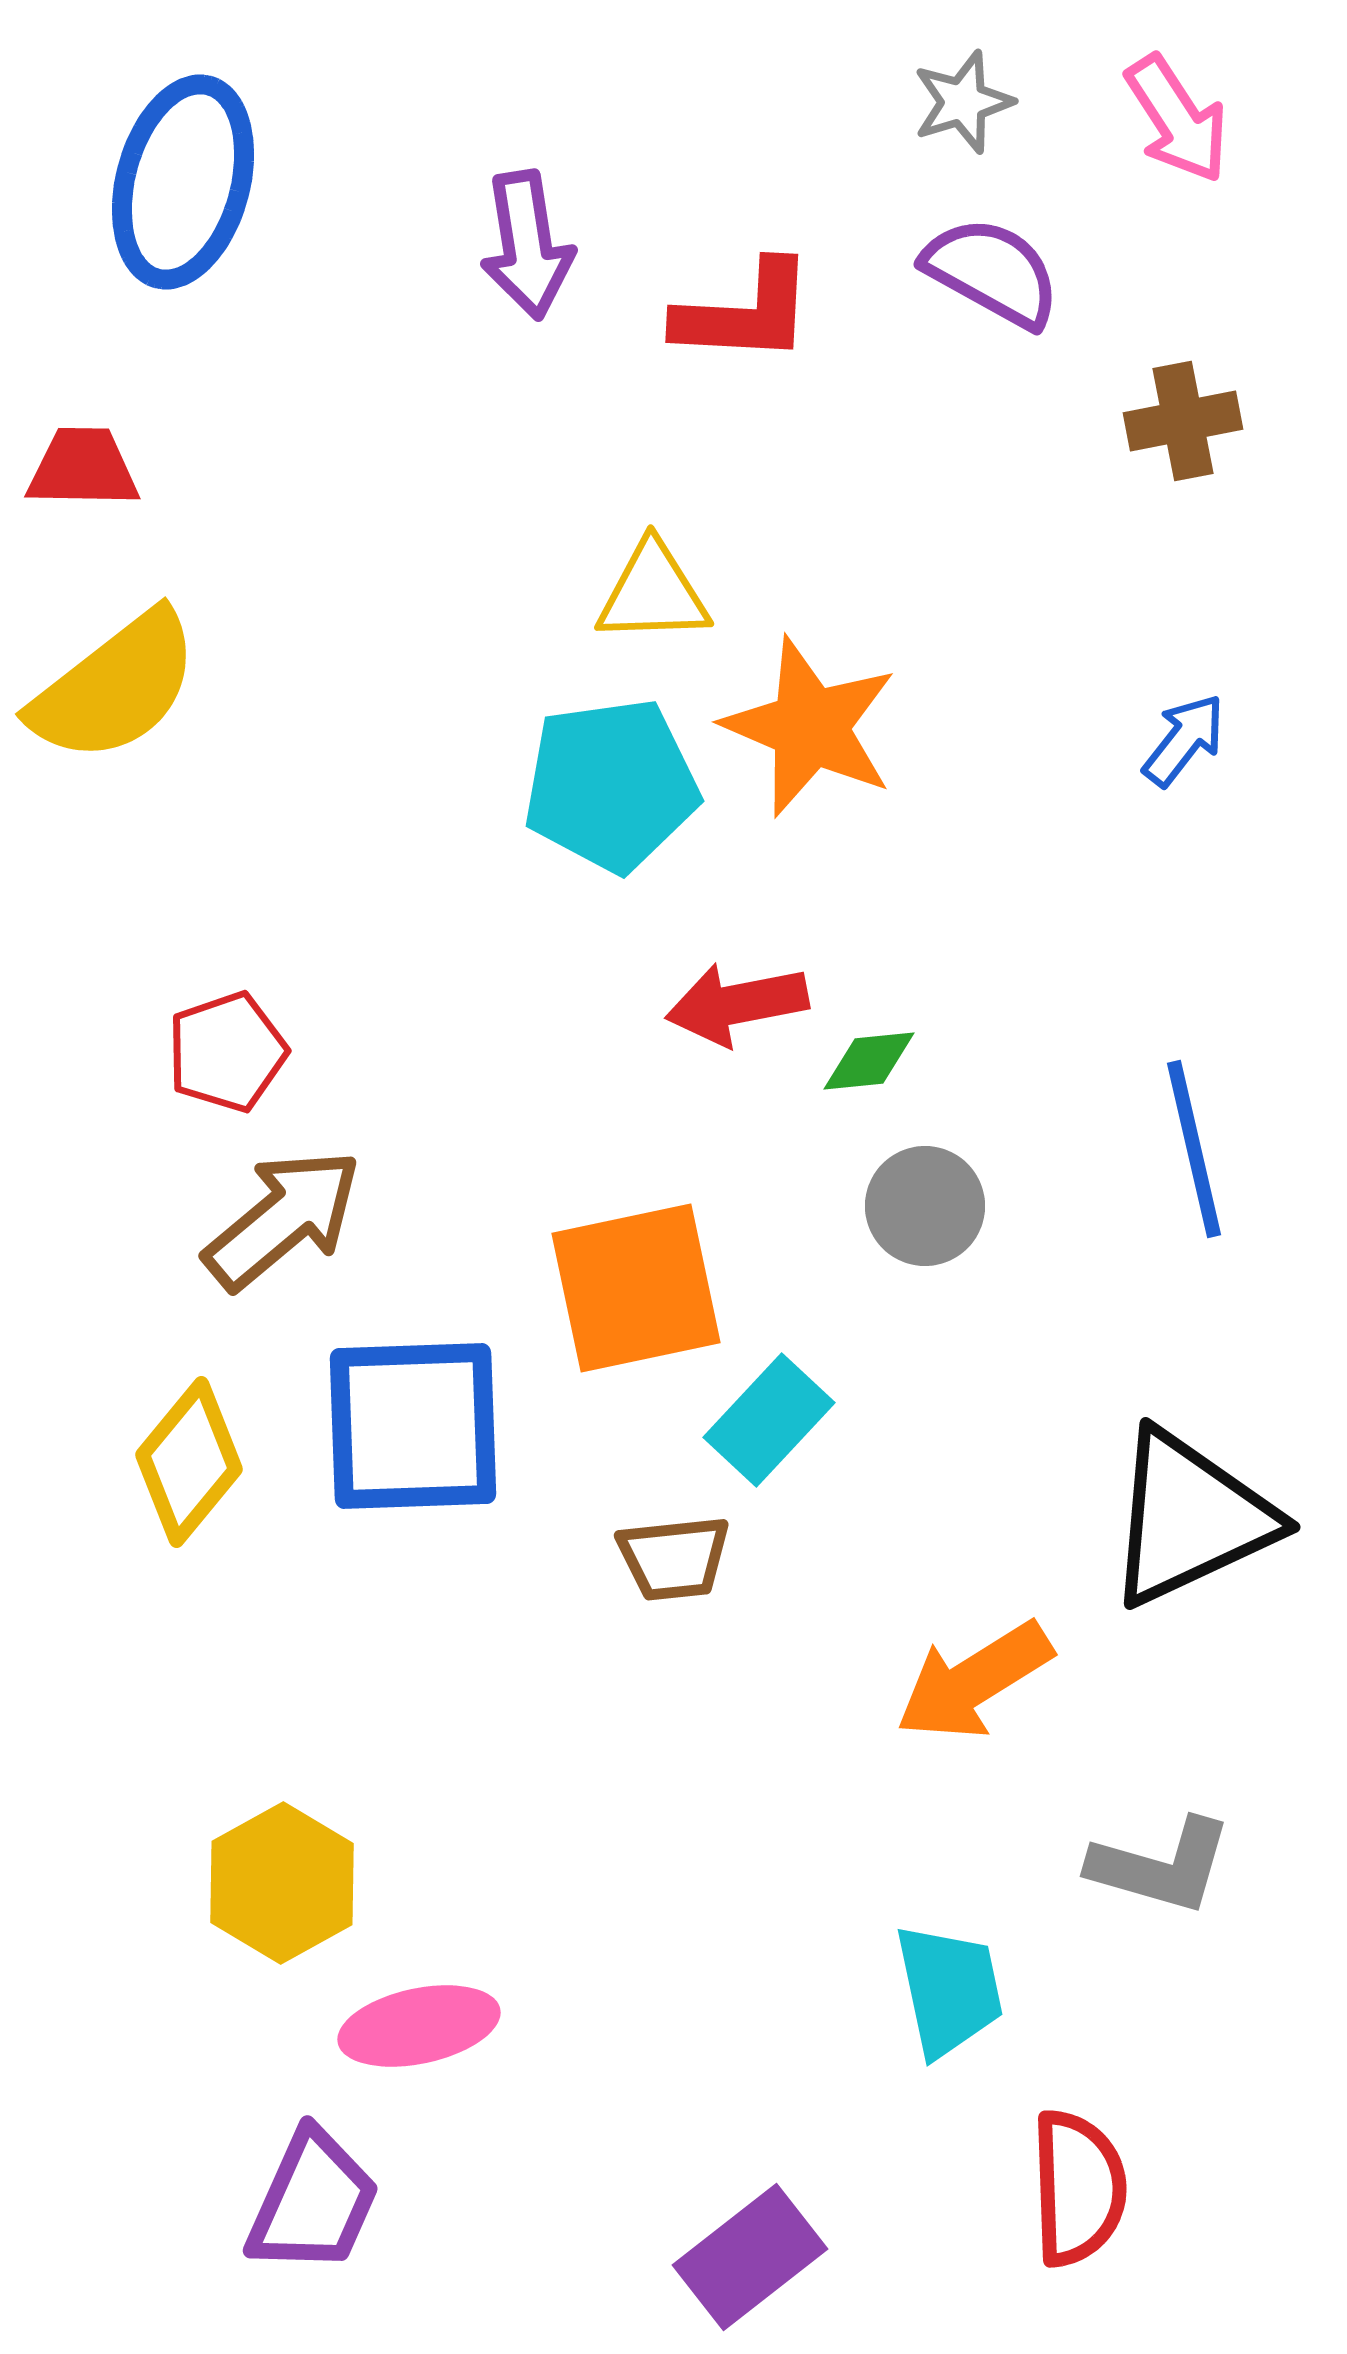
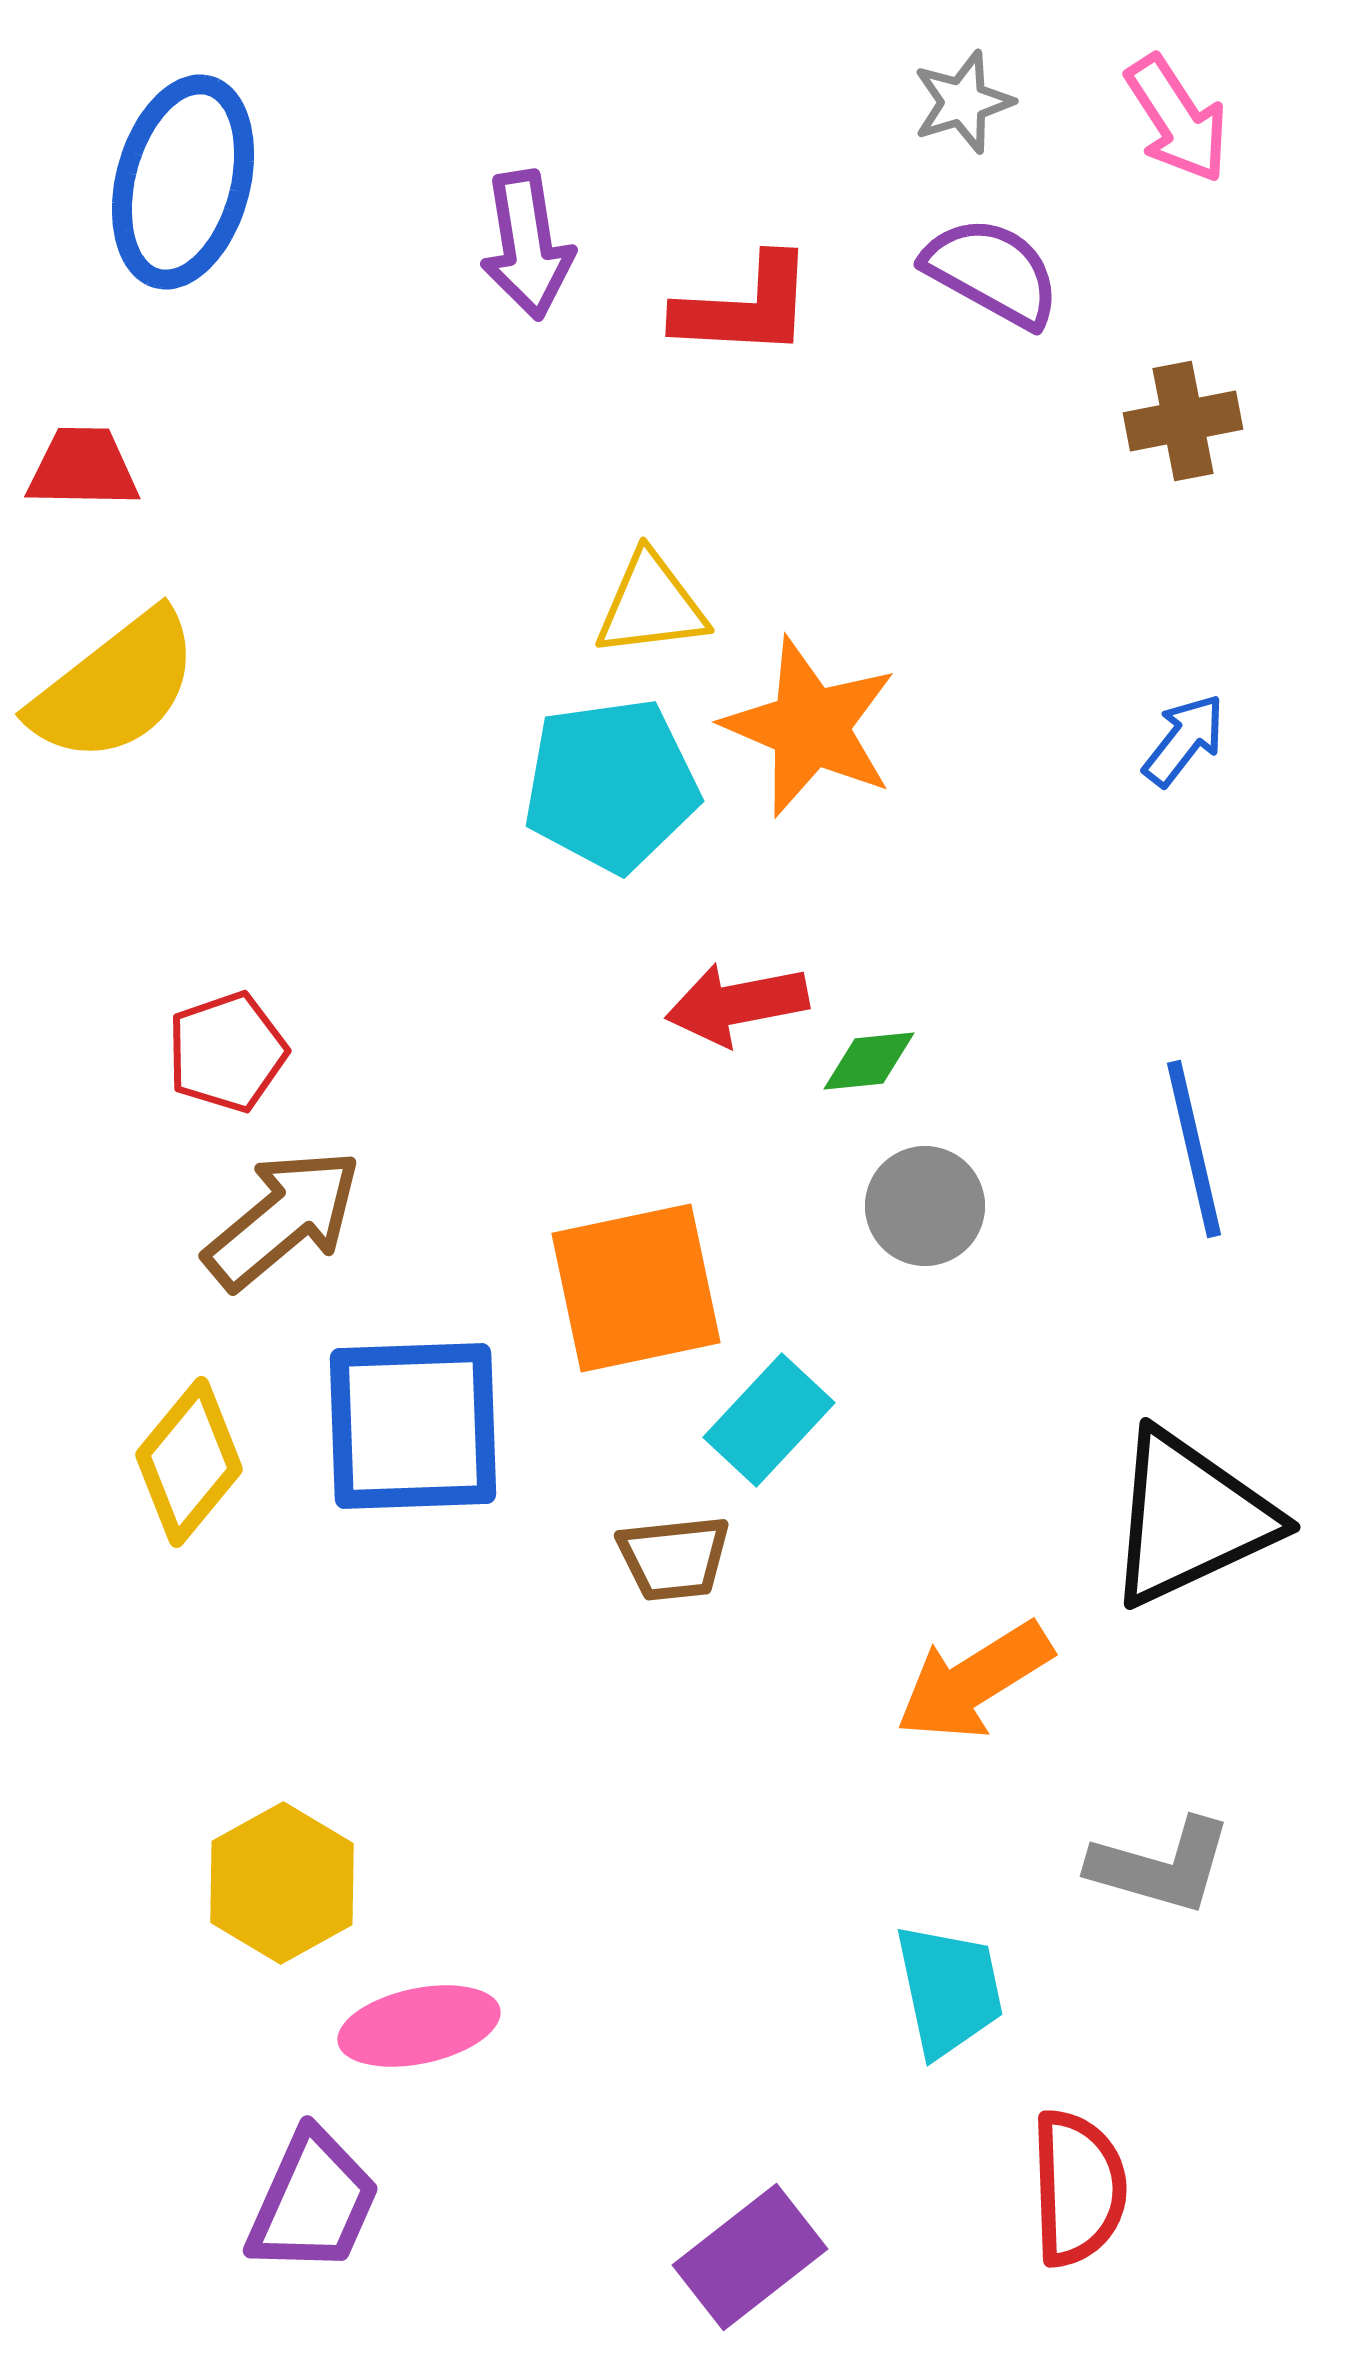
red L-shape: moved 6 px up
yellow triangle: moved 2 px left, 12 px down; rotated 5 degrees counterclockwise
